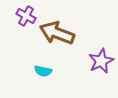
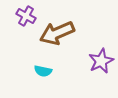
brown arrow: rotated 44 degrees counterclockwise
